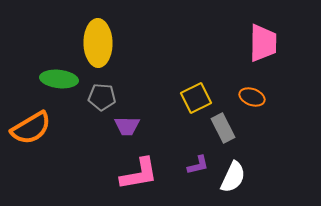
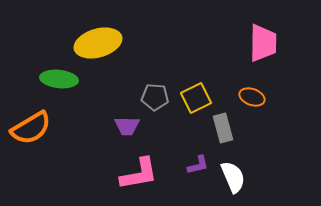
yellow ellipse: rotated 75 degrees clockwise
gray pentagon: moved 53 px right
gray rectangle: rotated 12 degrees clockwise
white semicircle: rotated 48 degrees counterclockwise
